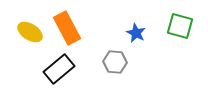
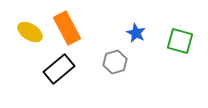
green square: moved 15 px down
gray hexagon: rotated 20 degrees counterclockwise
